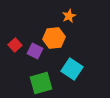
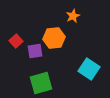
orange star: moved 4 px right
red square: moved 1 px right, 4 px up
purple square: rotated 35 degrees counterclockwise
cyan square: moved 17 px right
